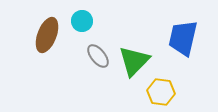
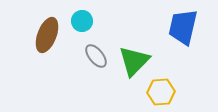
blue trapezoid: moved 11 px up
gray ellipse: moved 2 px left
yellow hexagon: rotated 12 degrees counterclockwise
